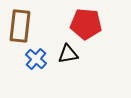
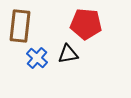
blue cross: moved 1 px right, 1 px up
